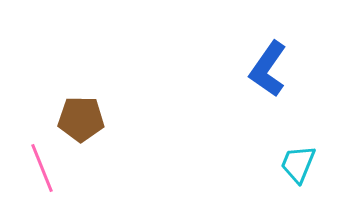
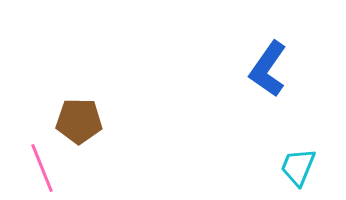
brown pentagon: moved 2 px left, 2 px down
cyan trapezoid: moved 3 px down
